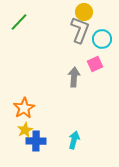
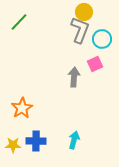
orange star: moved 2 px left
yellow star: moved 12 px left, 15 px down; rotated 28 degrees clockwise
